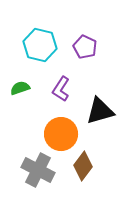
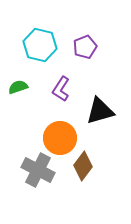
purple pentagon: rotated 25 degrees clockwise
green semicircle: moved 2 px left, 1 px up
orange circle: moved 1 px left, 4 px down
